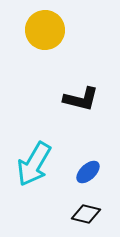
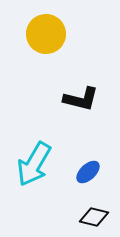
yellow circle: moved 1 px right, 4 px down
black diamond: moved 8 px right, 3 px down
